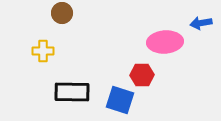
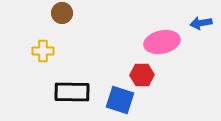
pink ellipse: moved 3 px left; rotated 8 degrees counterclockwise
